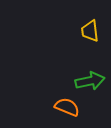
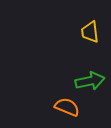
yellow trapezoid: moved 1 px down
